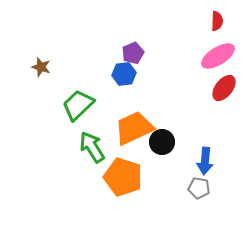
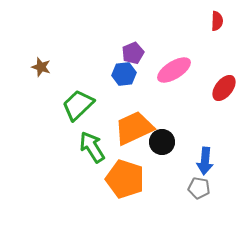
pink ellipse: moved 44 px left, 14 px down
orange pentagon: moved 2 px right, 2 px down
